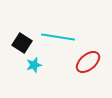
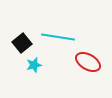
black square: rotated 18 degrees clockwise
red ellipse: rotated 70 degrees clockwise
